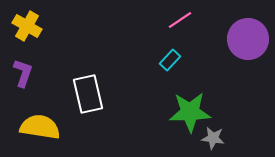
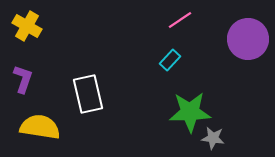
purple L-shape: moved 6 px down
